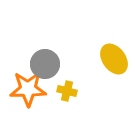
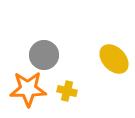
yellow ellipse: rotated 8 degrees counterclockwise
gray circle: moved 1 px left, 9 px up
